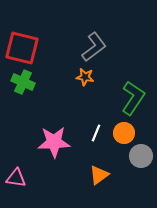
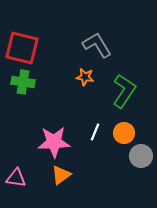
gray L-shape: moved 3 px right, 2 px up; rotated 84 degrees counterclockwise
green cross: rotated 15 degrees counterclockwise
green L-shape: moved 9 px left, 7 px up
white line: moved 1 px left, 1 px up
orange triangle: moved 38 px left
